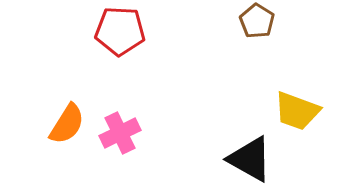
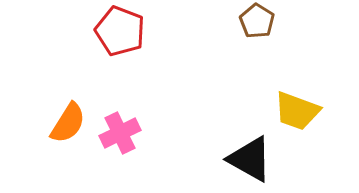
red pentagon: rotated 18 degrees clockwise
orange semicircle: moved 1 px right, 1 px up
